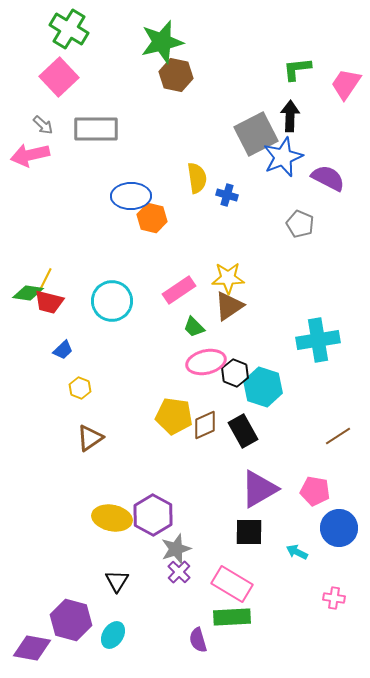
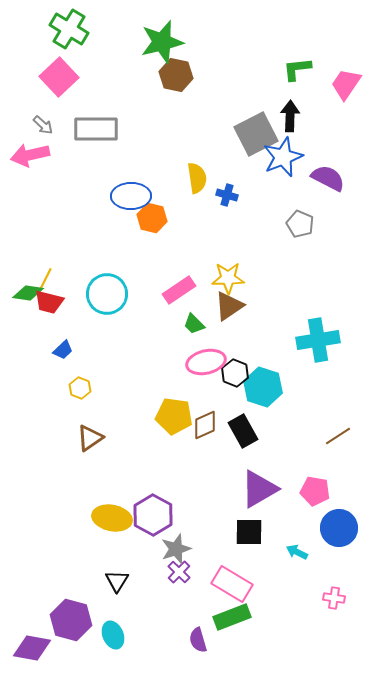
cyan circle at (112, 301): moved 5 px left, 7 px up
green trapezoid at (194, 327): moved 3 px up
green rectangle at (232, 617): rotated 18 degrees counterclockwise
cyan ellipse at (113, 635): rotated 56 degrees counterclockwise
